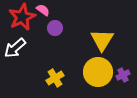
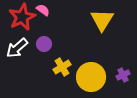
purple circle: moved 11 px left, 16 px down
yellow triangle: moved 20 px up
white arrow: moved 2 px right
yellow circle: moved 7 px left, 5 px down
yellow cross: moved 7 px right, 11 px up
